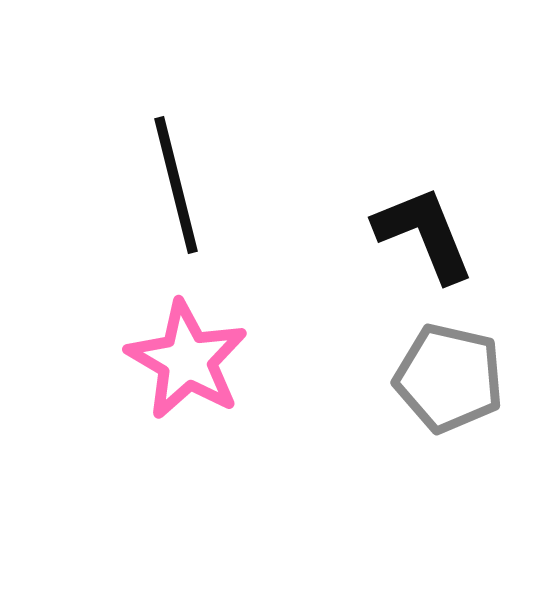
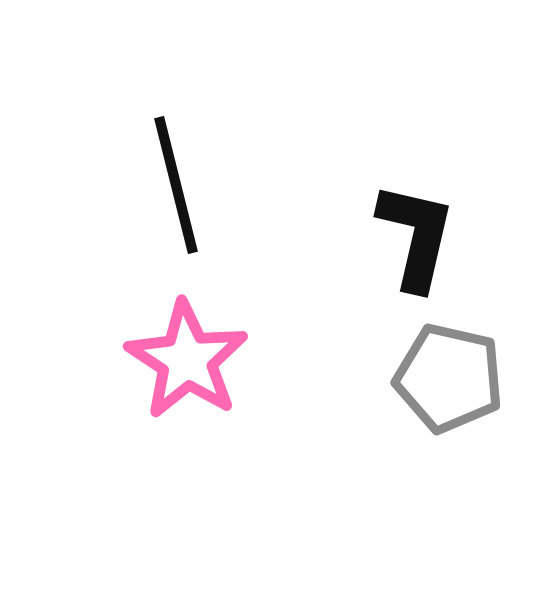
black L-shape: moved 8 px left, 2 px down; rotated 35 degrees clockwise
pink star: rotated 3 degrees clockwise
